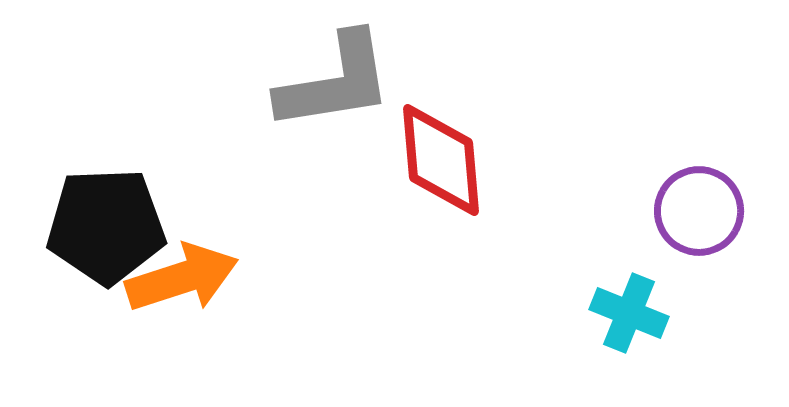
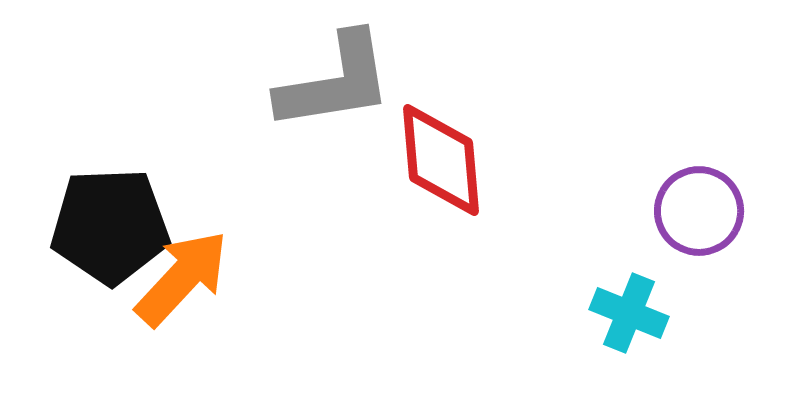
black pentagon: moved 4 px right
orange arrow: rotated 29 degrees counterclockwise
